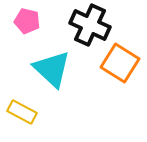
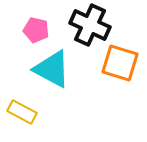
pink pentagon: moved 9 px right, 9 px down
orange square: rotated 15 degrees counterclockwise
cyan triangle: rotated 15 degrees counterclockwise
